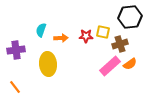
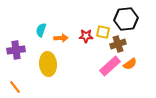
black hexagon: moved 4 px left, 2 px down
brown cross: moved 2 px left
